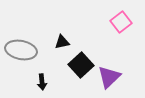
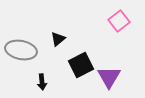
pink square: moved 2 px left, 1 px up
black triangle: moved 4 px left, 3 px up; rotated 28 degrees counterclockwise
black square: rotated 15 degrees clockwise
purple triangle: rotated 15 degrees counterclockwise
